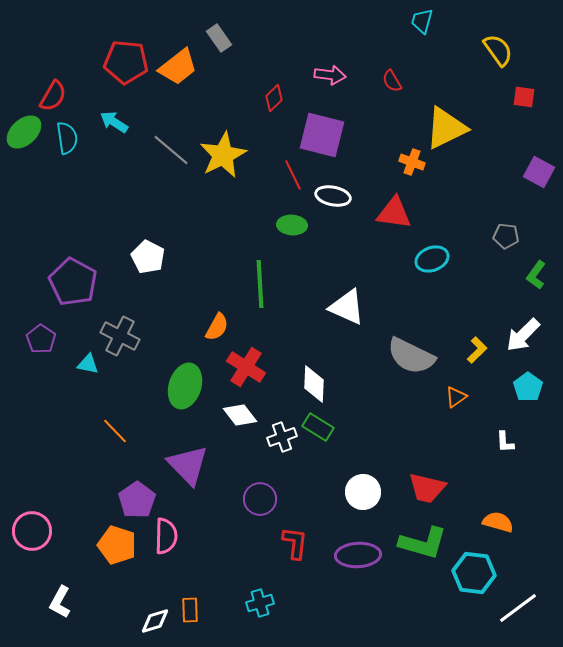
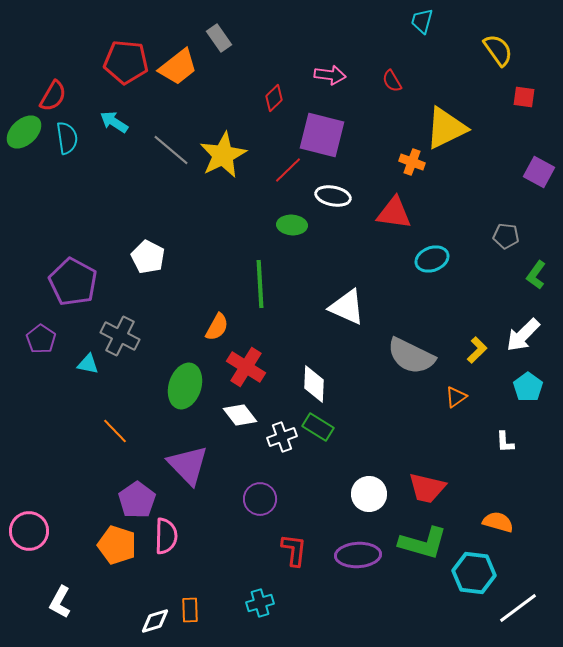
red line at (293, 175): moved 5 px left, 5 px up; rotated 72 degrees clockwise
white circle at (363, 492): moved 6 px right, 2 px down
pink circle at (32, 531): moved 3 px left
red L-shape at (295, 543): moved 1 px left, 7 px down
